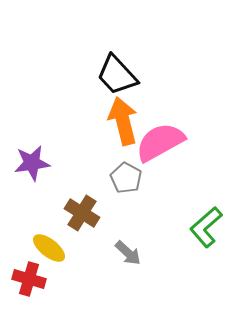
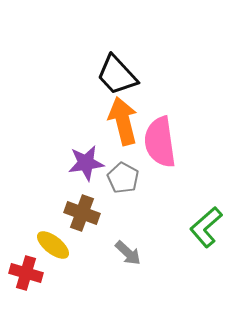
pink semicircle: rotated 69 degrees counterclockwise
purple star: moved 54 px right
gray pentagon: moved 3 px left
brown cross: rotated 12 degrees counterclockwise
yellow ellipse: moved 4 px right, 3 px up
red cross: moved 3 px left, 6 px up
